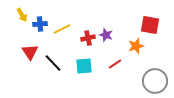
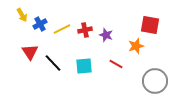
blue cross: rotated 24 degrees counterclockwise
red cross: moved 3 px left, 8 px up
red line: moved 1 px right; rotated 64 degrees clockwise
